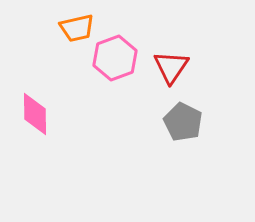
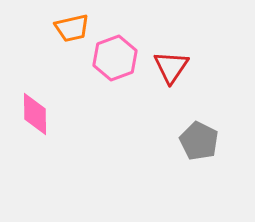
orange trapezoid: moved 5 px left
gray pentagon: moved 16 px right, 19 px down
